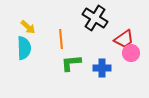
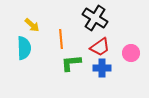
yellow arrow: moved 4 px right, 2 px up
red trapezoid: moved 24 px left, 8 px down
